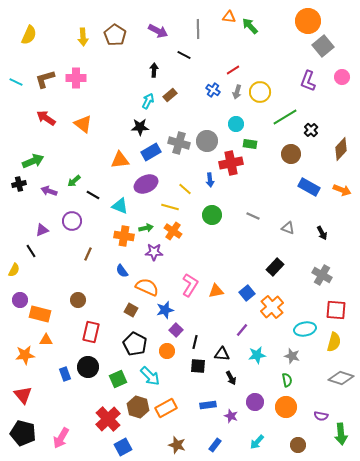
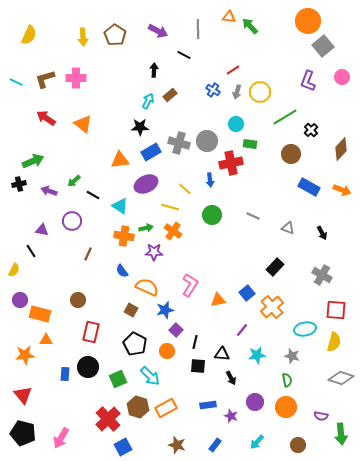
cyan triangle at (120, 206): rotated 12 degrees clockwise
purple triangle at (42, 230): rotated 32 degrees clockwise
orange triangle at (216, 291): moved 2 px right, 9 px down
blue rectangle at (65, 374): rotated 24 degrees clockwise
